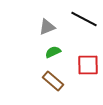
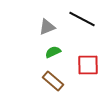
black line: moved 2 px left
